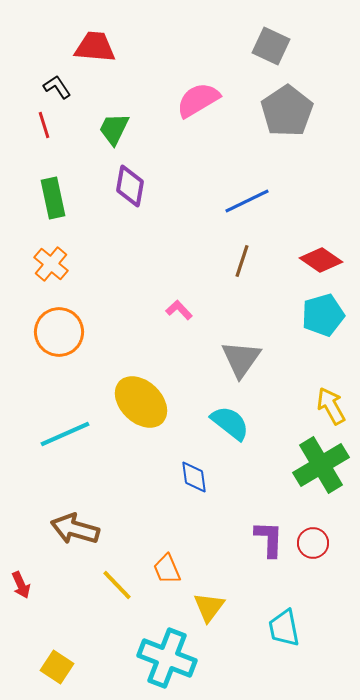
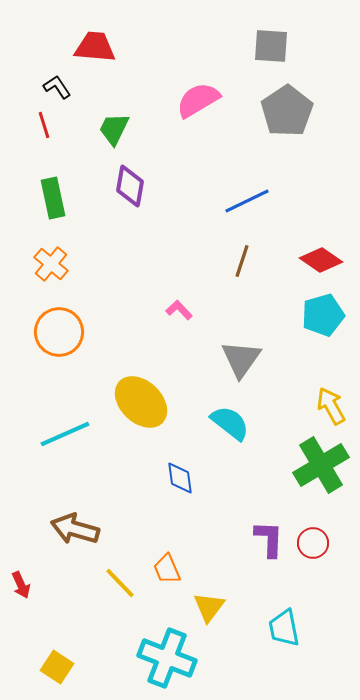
gray square: rotated 21 degrees counterclockwise
blue diamond: moved 14 px left, 1 px down
yellow line: moved 3 px right, 2 px up
